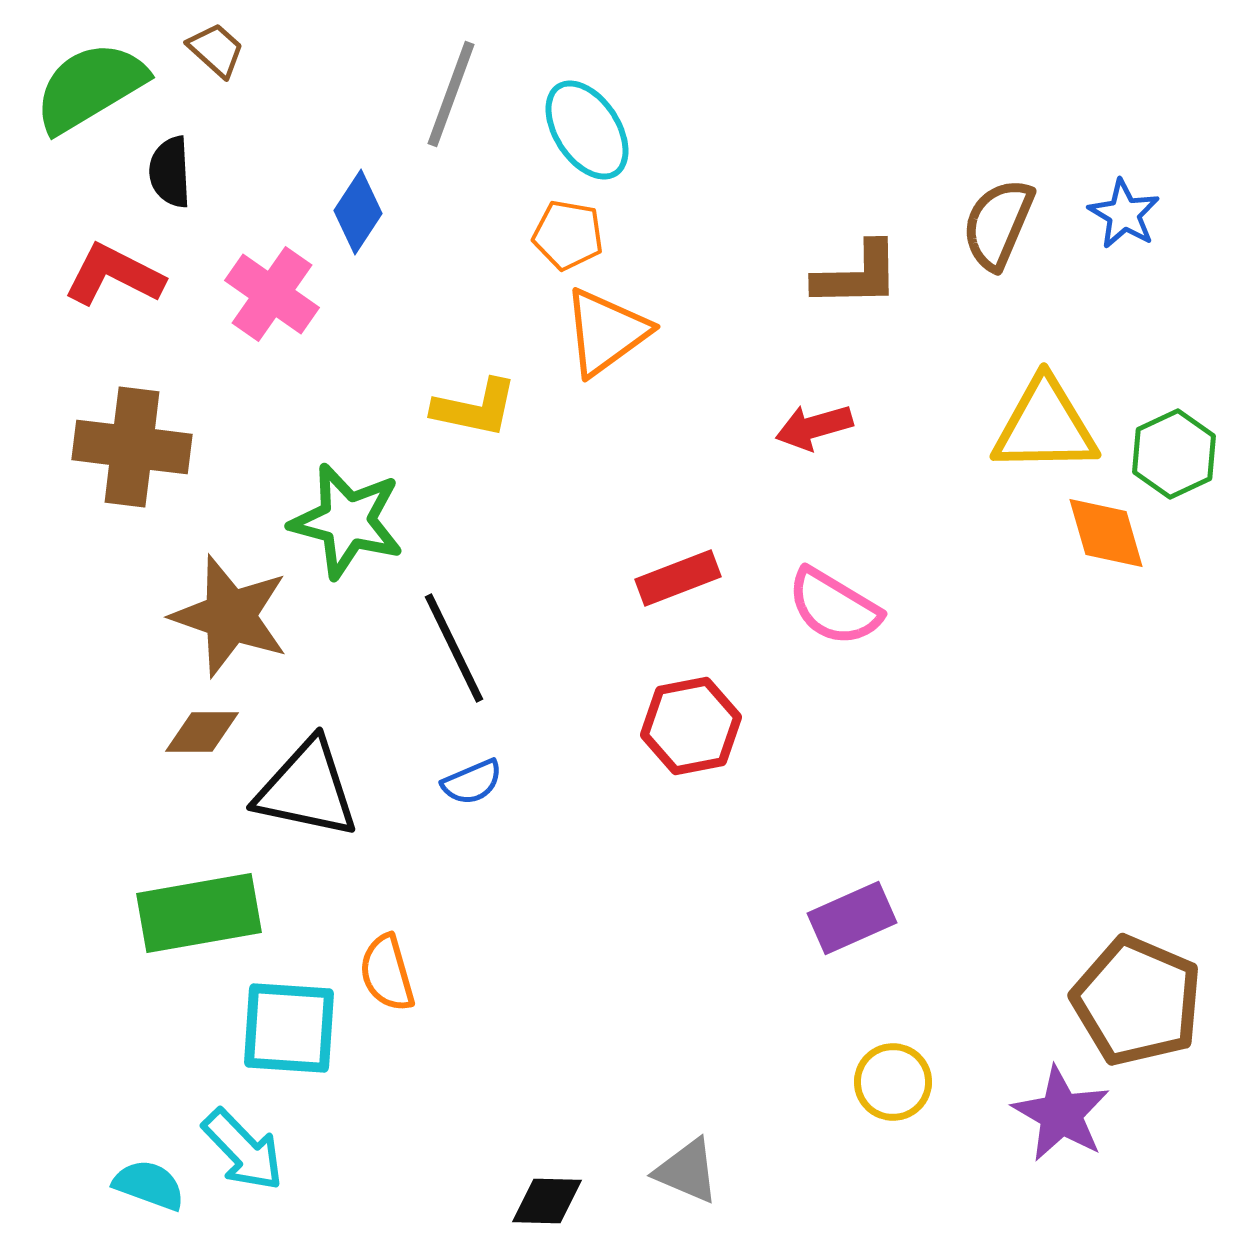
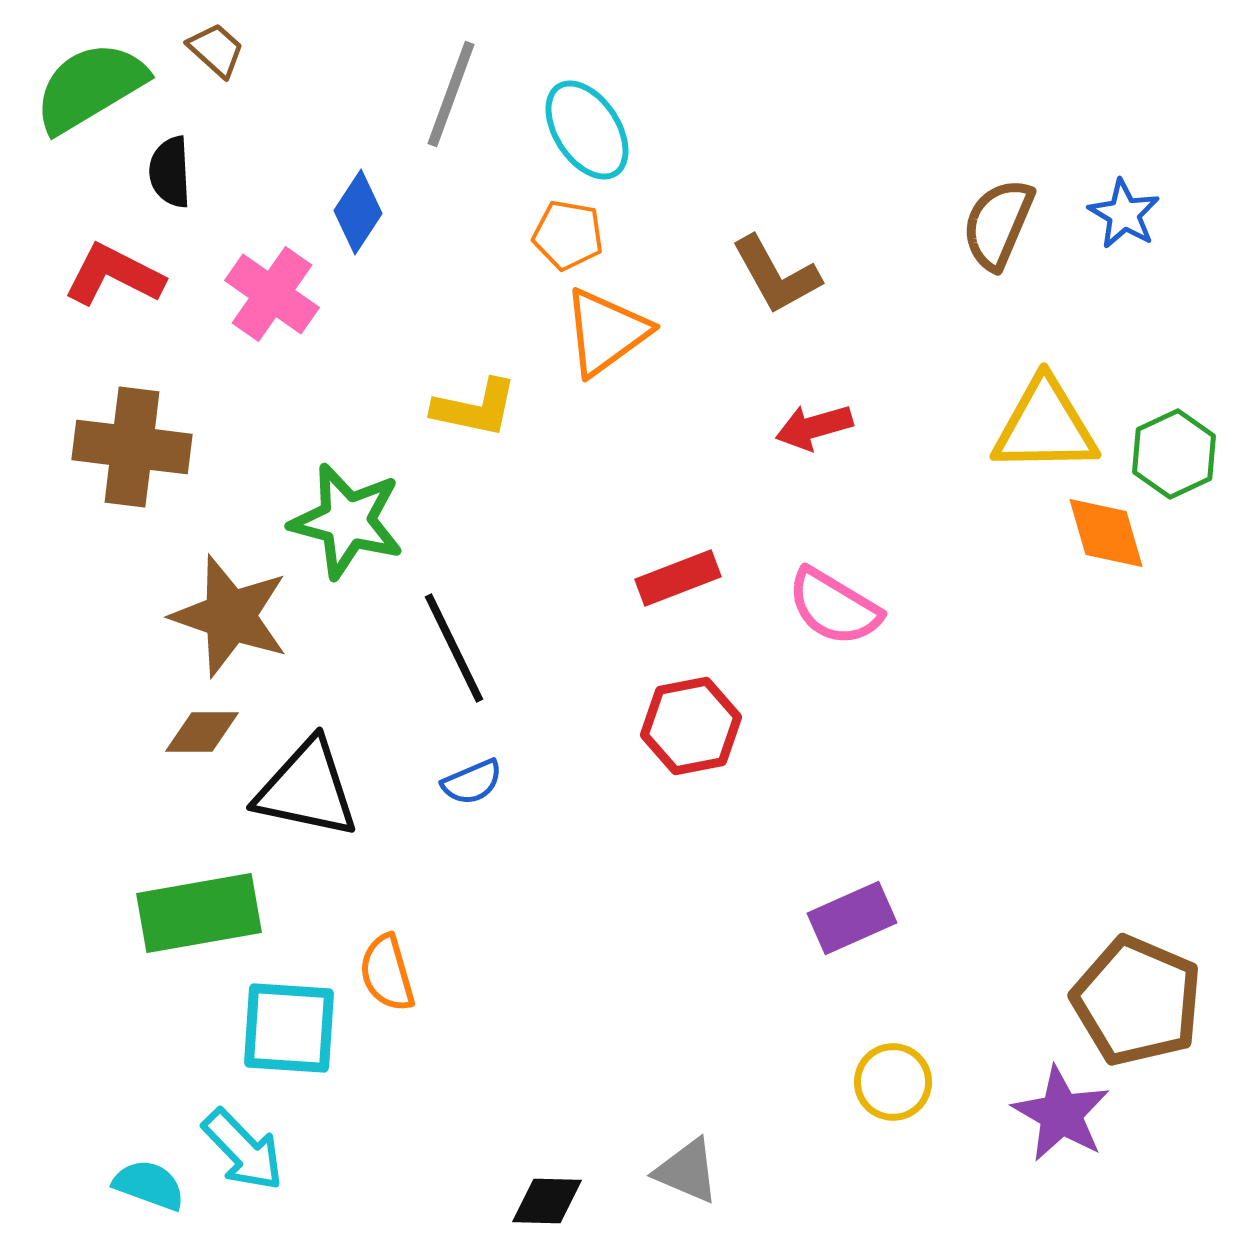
brown L-shape: moved 81 px left; rotated 62 degrees clockwise
